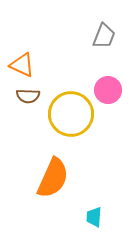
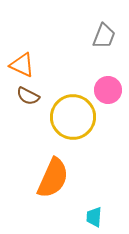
brown semicircle: rotated 25 degrees clockwise
yellow circle: moved 2 px right, 3 px down
